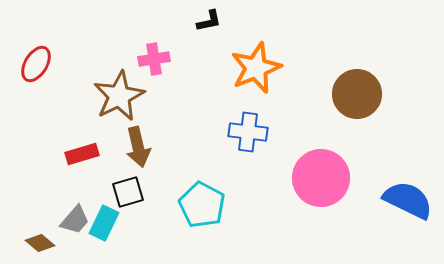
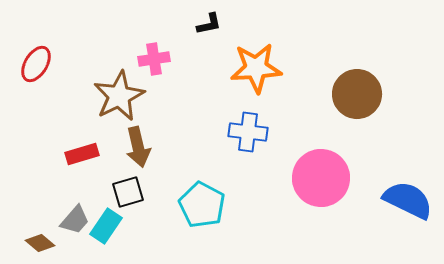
black L-shape: moved 3 px down
orange star: rotated 18 degrees clockwise
cyan rectangle: moved 2 px right, 3 px down; rotated 8 degrees clockwise
